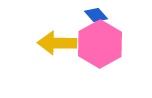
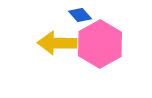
blue diamond: moved 16 px left
